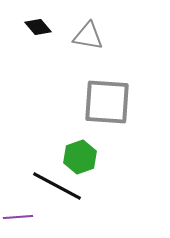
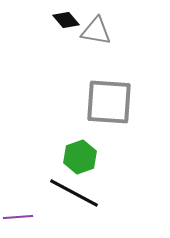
black diamond: moved 28 px right, 7 px up
gray triangle: moved 8 px right, 5 px up
gray square: moved 2 px right
black line: moved 17 px right, 7 px down
